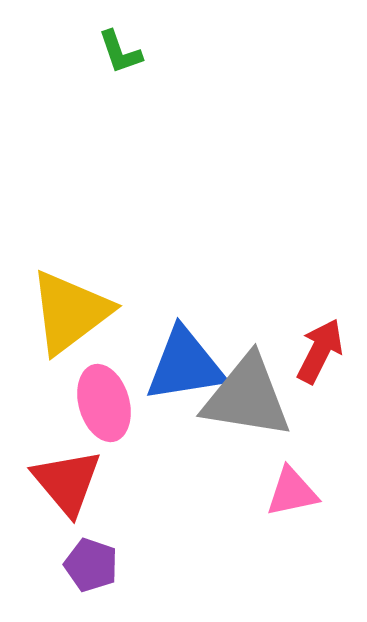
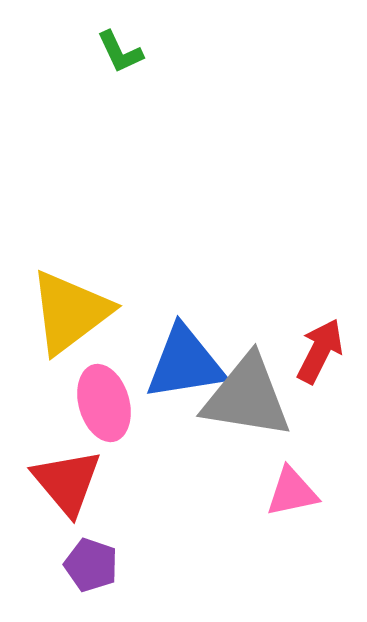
green L-shape: rotated 6 degrees counterclockwise
blue triangle: moved 2 px up
